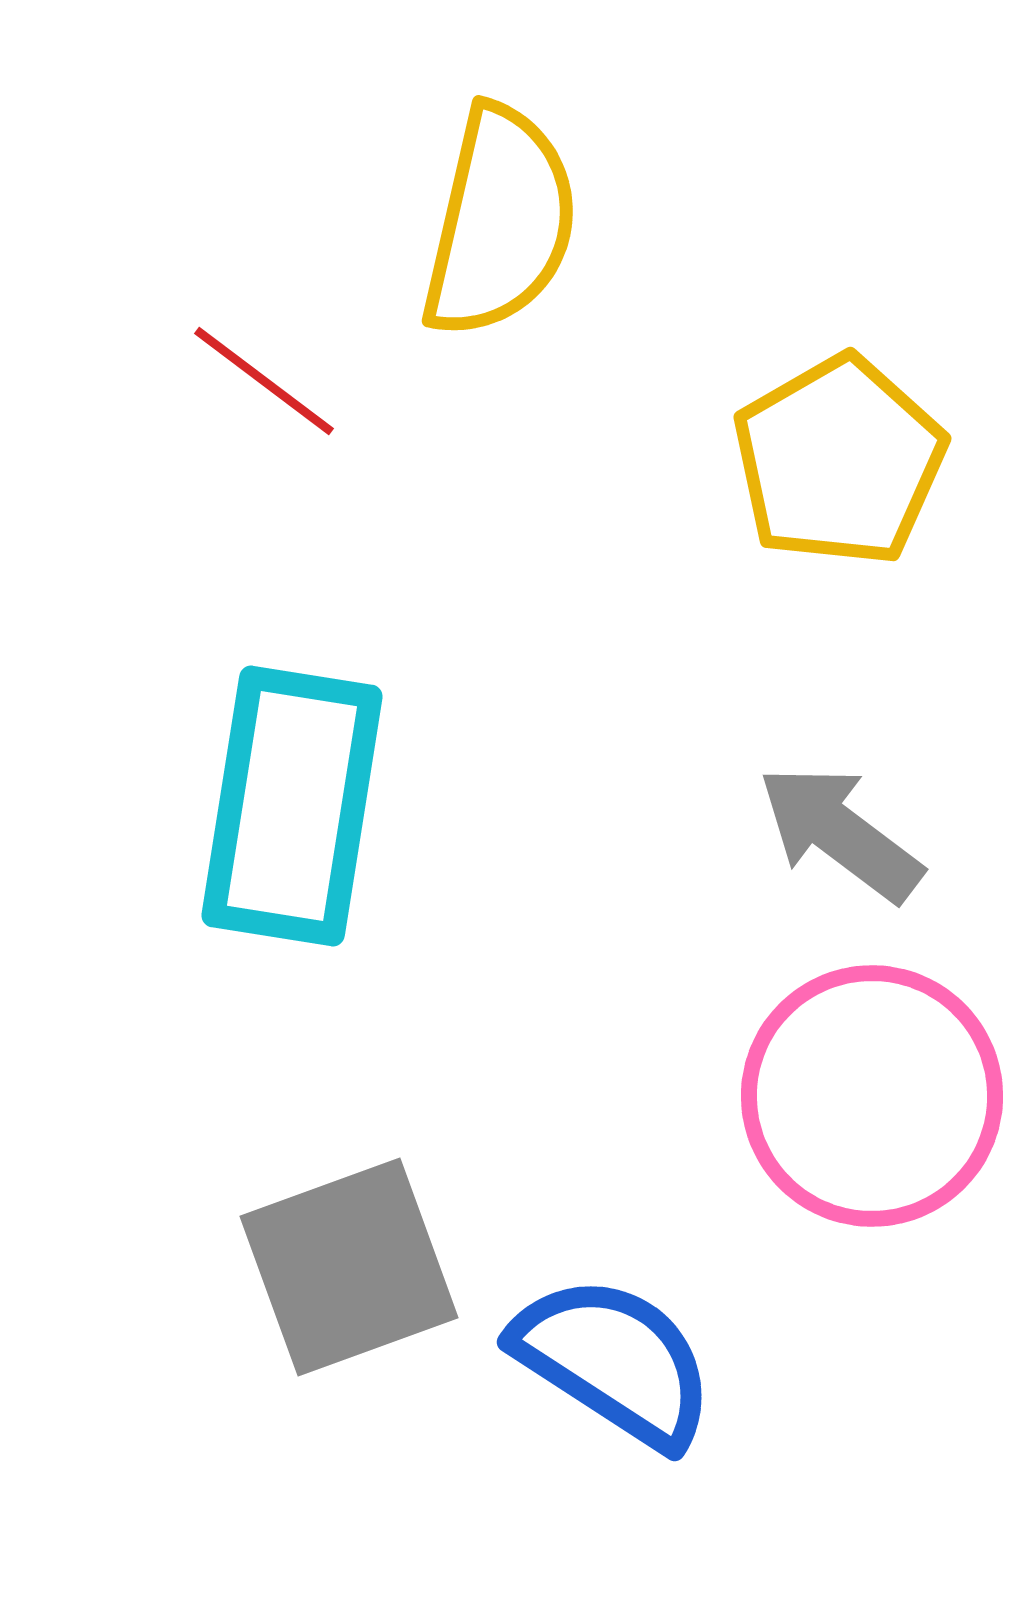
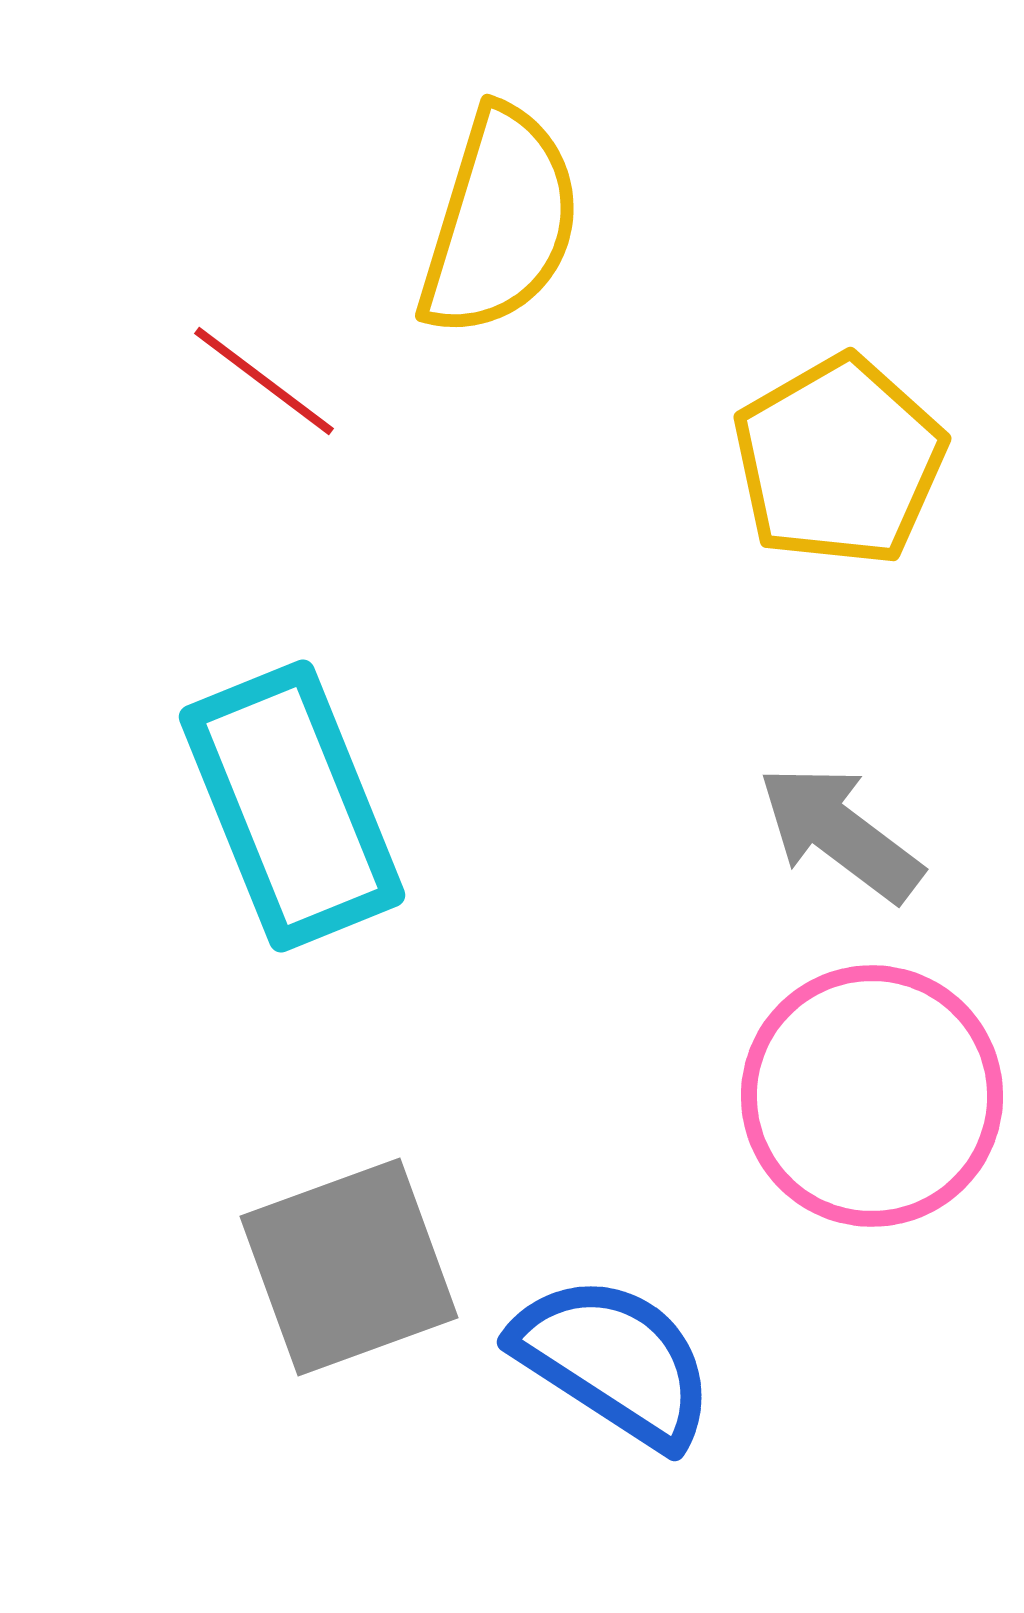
yellow semicircle: rotated 4 degrees clockwise
cyan rectangle: rotated 31 degrees counterclockwise
